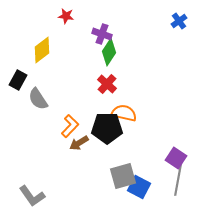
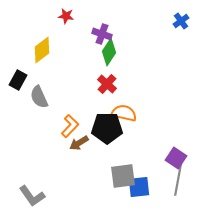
blue cross: moved 2 px right
gray semicircle: moved 1 px right, 2 px up; rotated 10 degrees clockwise
gray square: rotated 8 degrees clockwise
blue square: rotated 35 degrees counterclockwise
